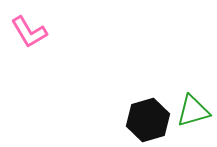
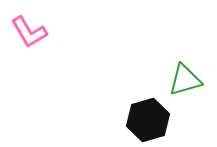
green triangle: moved 8 px left, 31 px up
